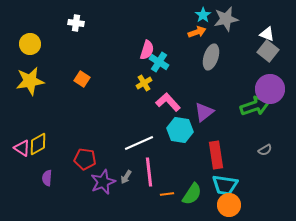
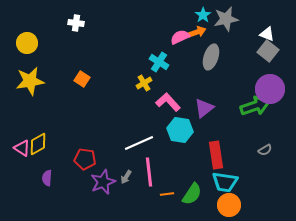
yellow circle: moved 3 px left, 1 px up
pink semicircle: moved 33 px right, 13 px up; rotated 132 degrees counterclockwise
purple triangle: moved 4 px up
cyan trapezoid: moved 3 px up
